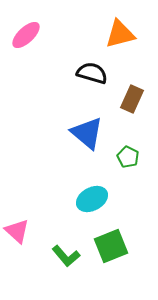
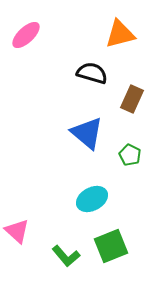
green pentagon: moved 2 px right, 2 px up
